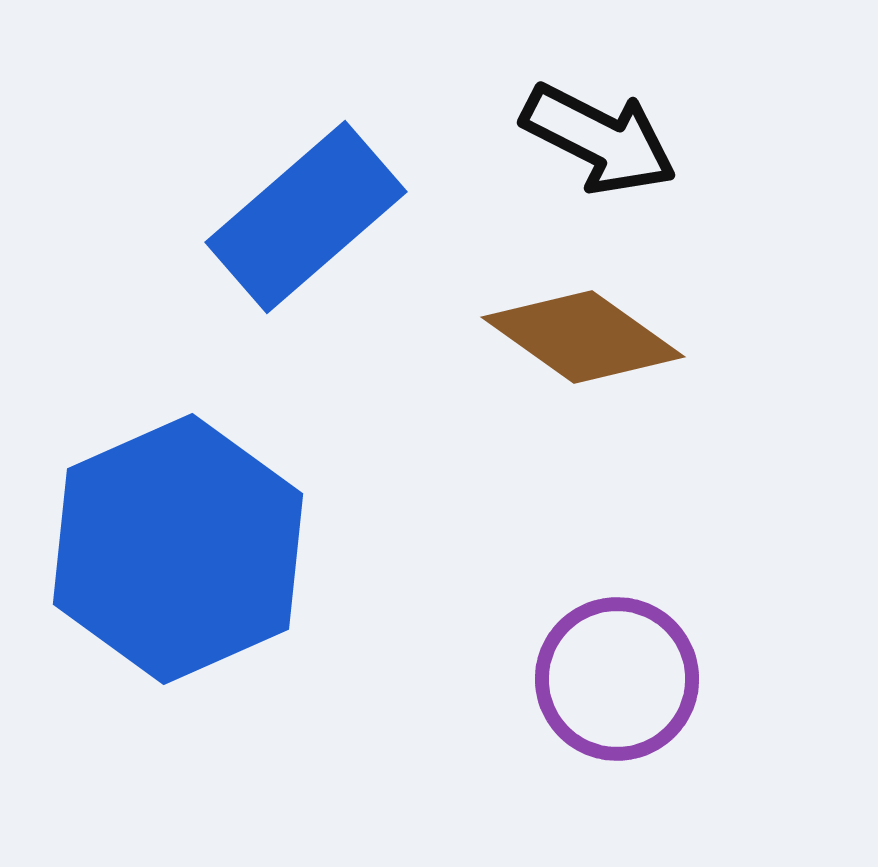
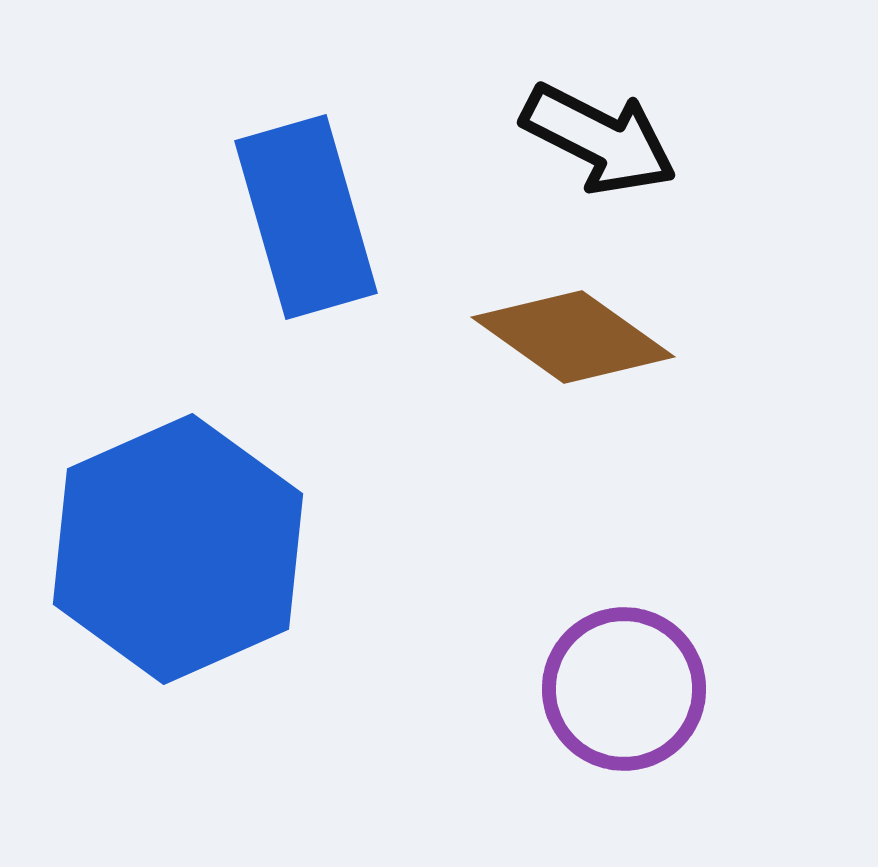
blue rectangle: rotated 65 degrees counterclockwise
brown diamond: moved 10 px left
purple circle: moved 7 px right, 10 px down
